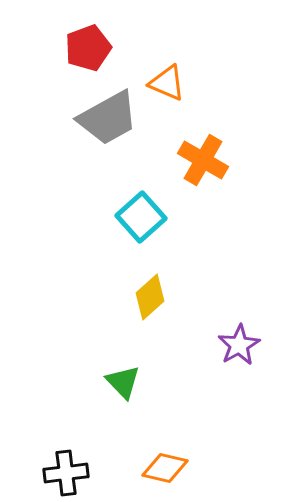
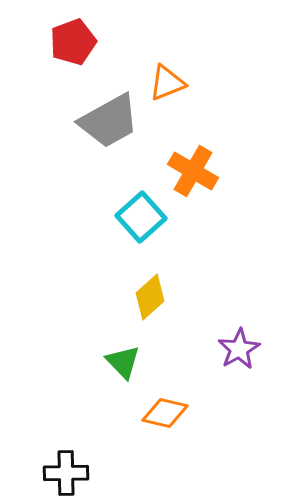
red pentagon: moved 15 px left, 6 px up
orange triangle: rotated 45 degrees counterclockwise
gray trapezoid: moved 1 px right, 3 px down
orange cross: moved 10 px left, 11 px down
purple star: moved 4 px down
green triangle: moved 20 px up
orange diamond: moved 55 px up
black cross: rotated 6 degrees clockwise
